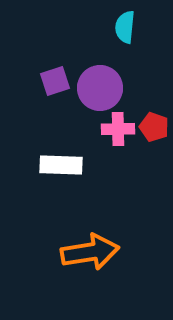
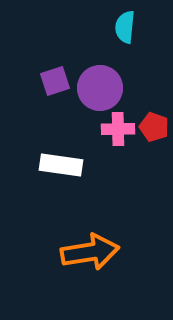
white rectangle: rotated 6 degrees clockwise
